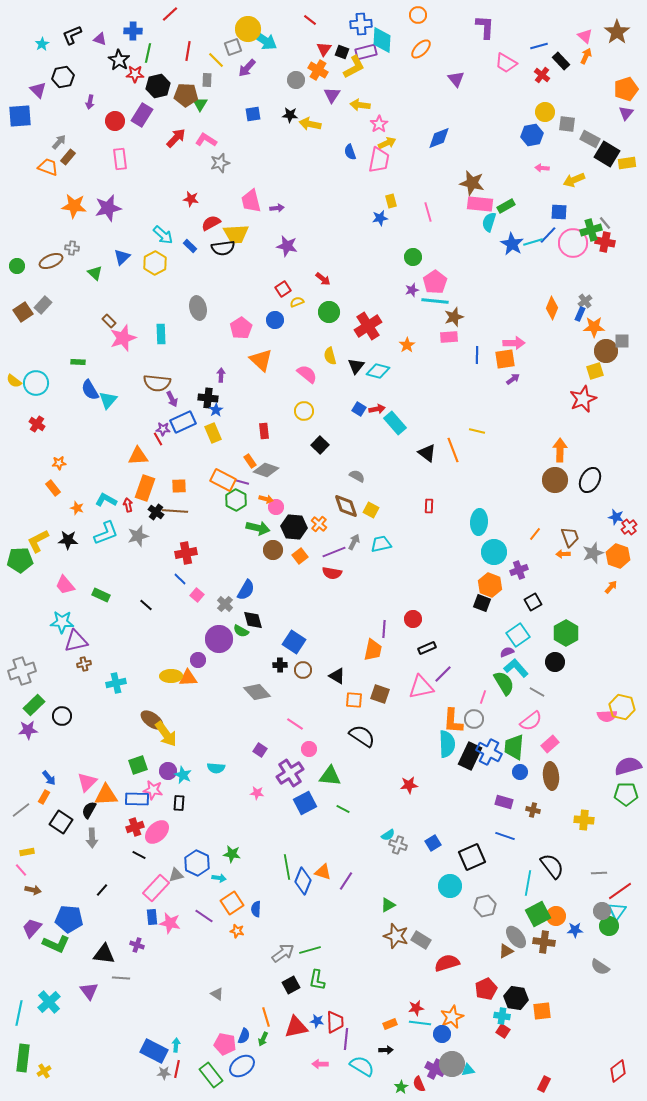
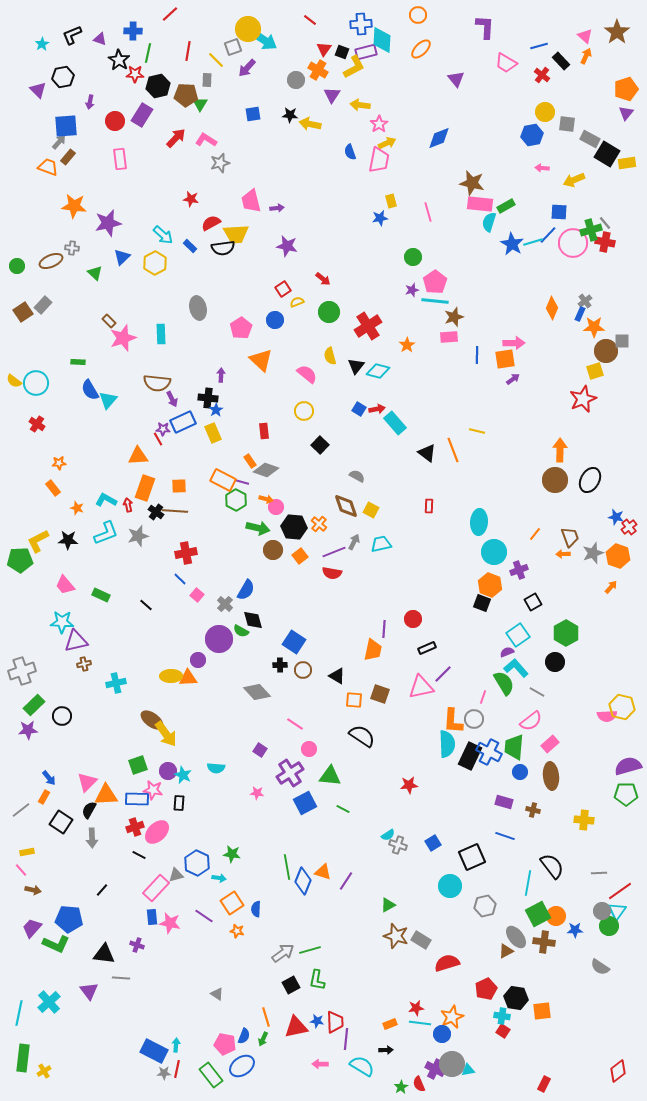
blue square at (20, 116): moved 46 px right, 10 px down
purple star at (108, 208): moved 15 px down
